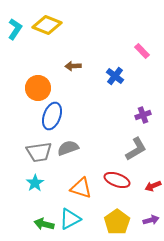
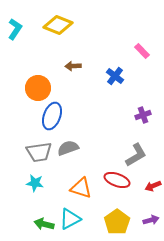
yellow diamond: moved 11 px right
gray L-shape: moved 6 px down
cyan star: rotated 30 degrees counterclockwise
